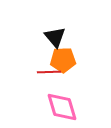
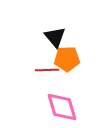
orange pentagon: moved 4 px right, 1 px up
red line: moved 2 px left, 2 px up
